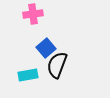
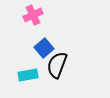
pink cross: moved 1 px down; rotated 18 degrees counterclockwise
blue square: moved 2 px left
